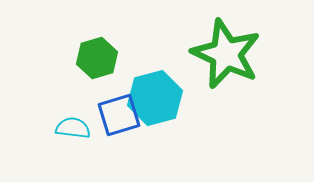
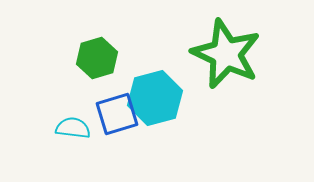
blue square: moved 2 px left, 1 px up
